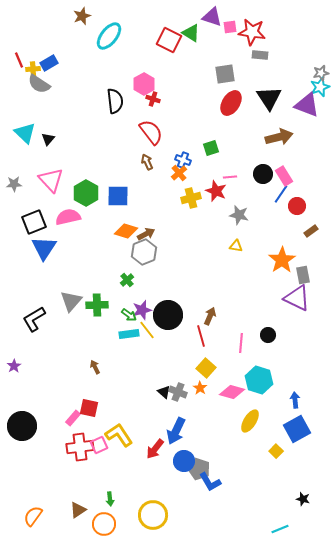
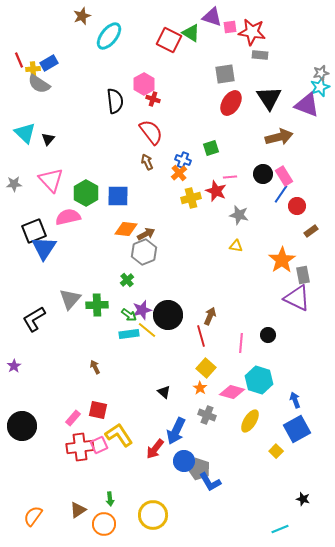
black square at (34, 222): moved 9 px down
orange diamond at (126, 231): moved 2 px up; rotated 10 degrees counterclockwise
gray triangle at (71, 301): moved 1 px left, 2 px up
yellow line at (147, 330): rotated 12 degrees counterclockwise
gray cross at (178, 392): moved 29 px right, 23 px down
blue arrow at (295, 400): rotated 14 degrees counterclockwise
red square at (89, 408): moved 9 px right, 2 px down
